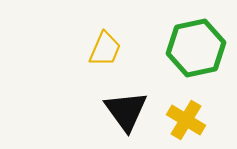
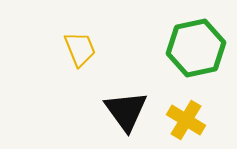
yellow trapezoid: moved 25 px left; rotated 45 degrees counterclockwise
